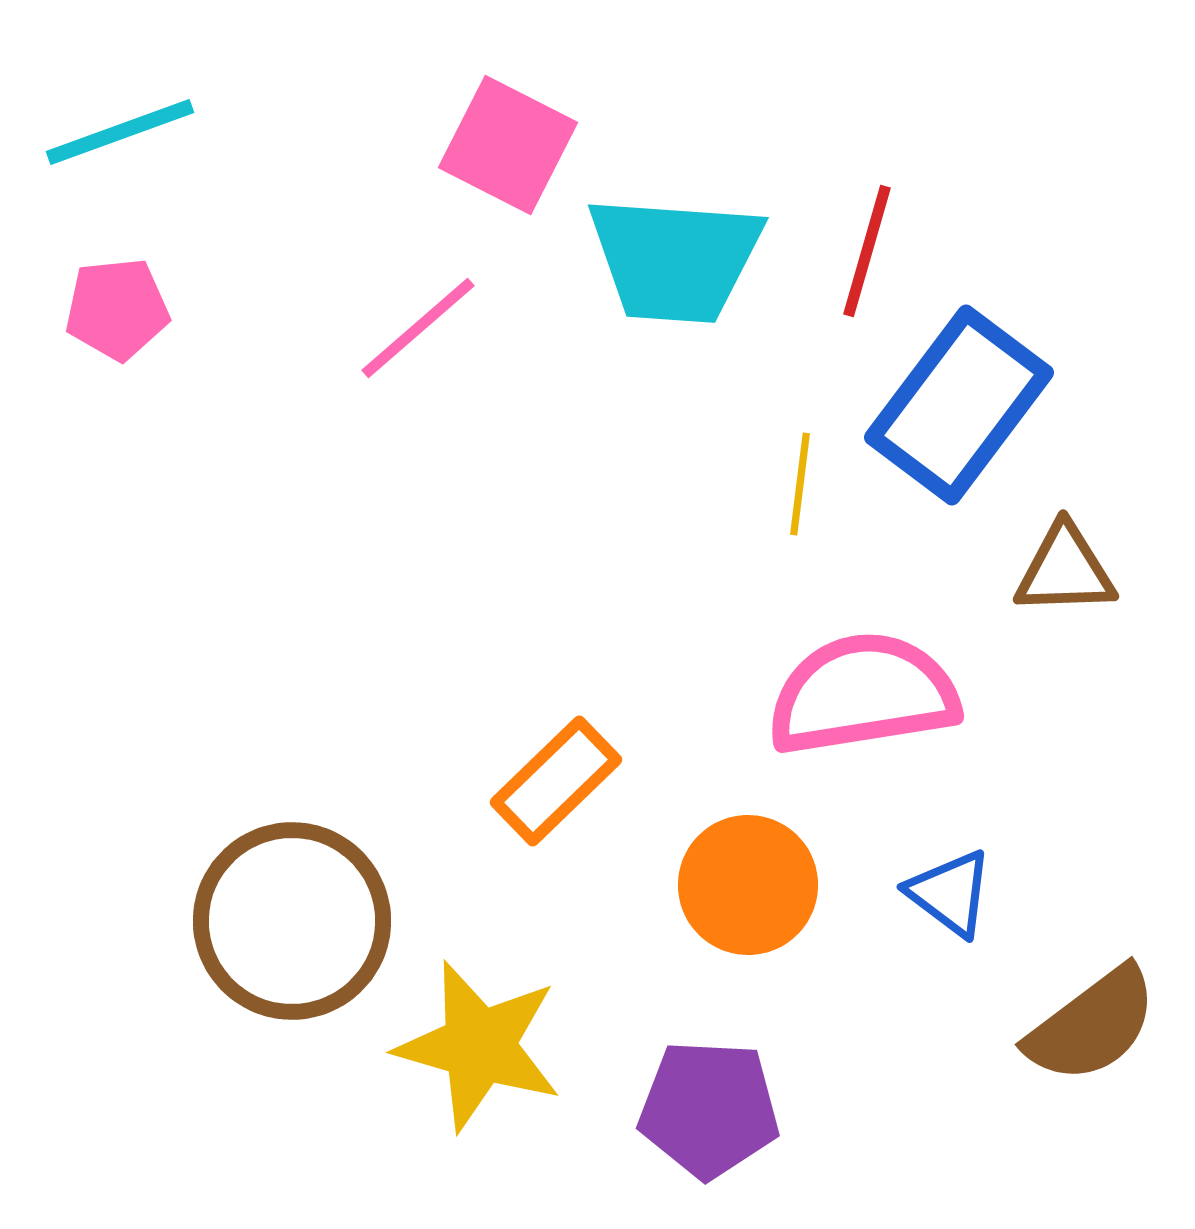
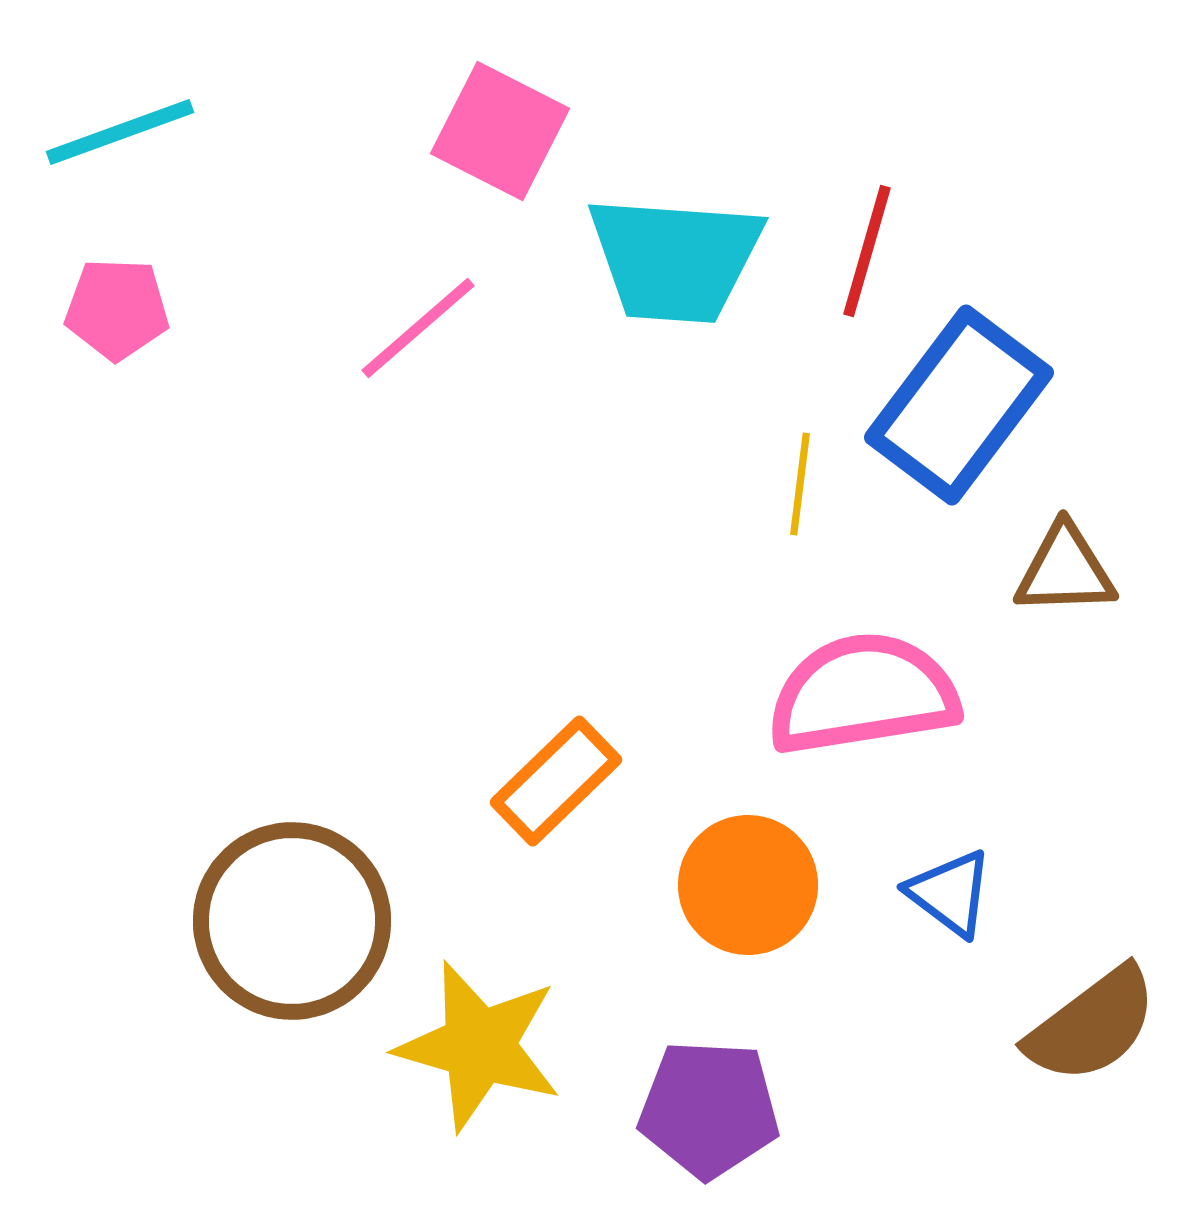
pink square: moved 8 px left, 14 px up
pink pentagon: rotated 8 degrees clockwise
